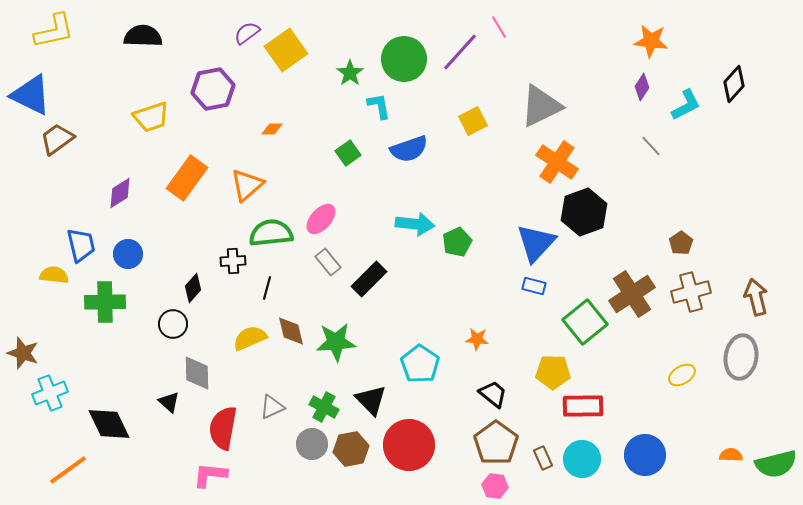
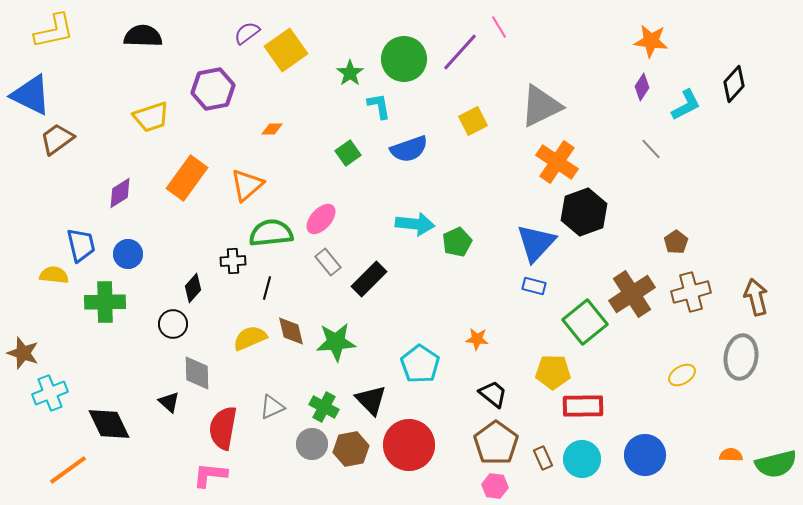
gray line at (651, 146): moved 3 px down
brown pentagon at (681, 243): moved 5 px left, 1 px up
